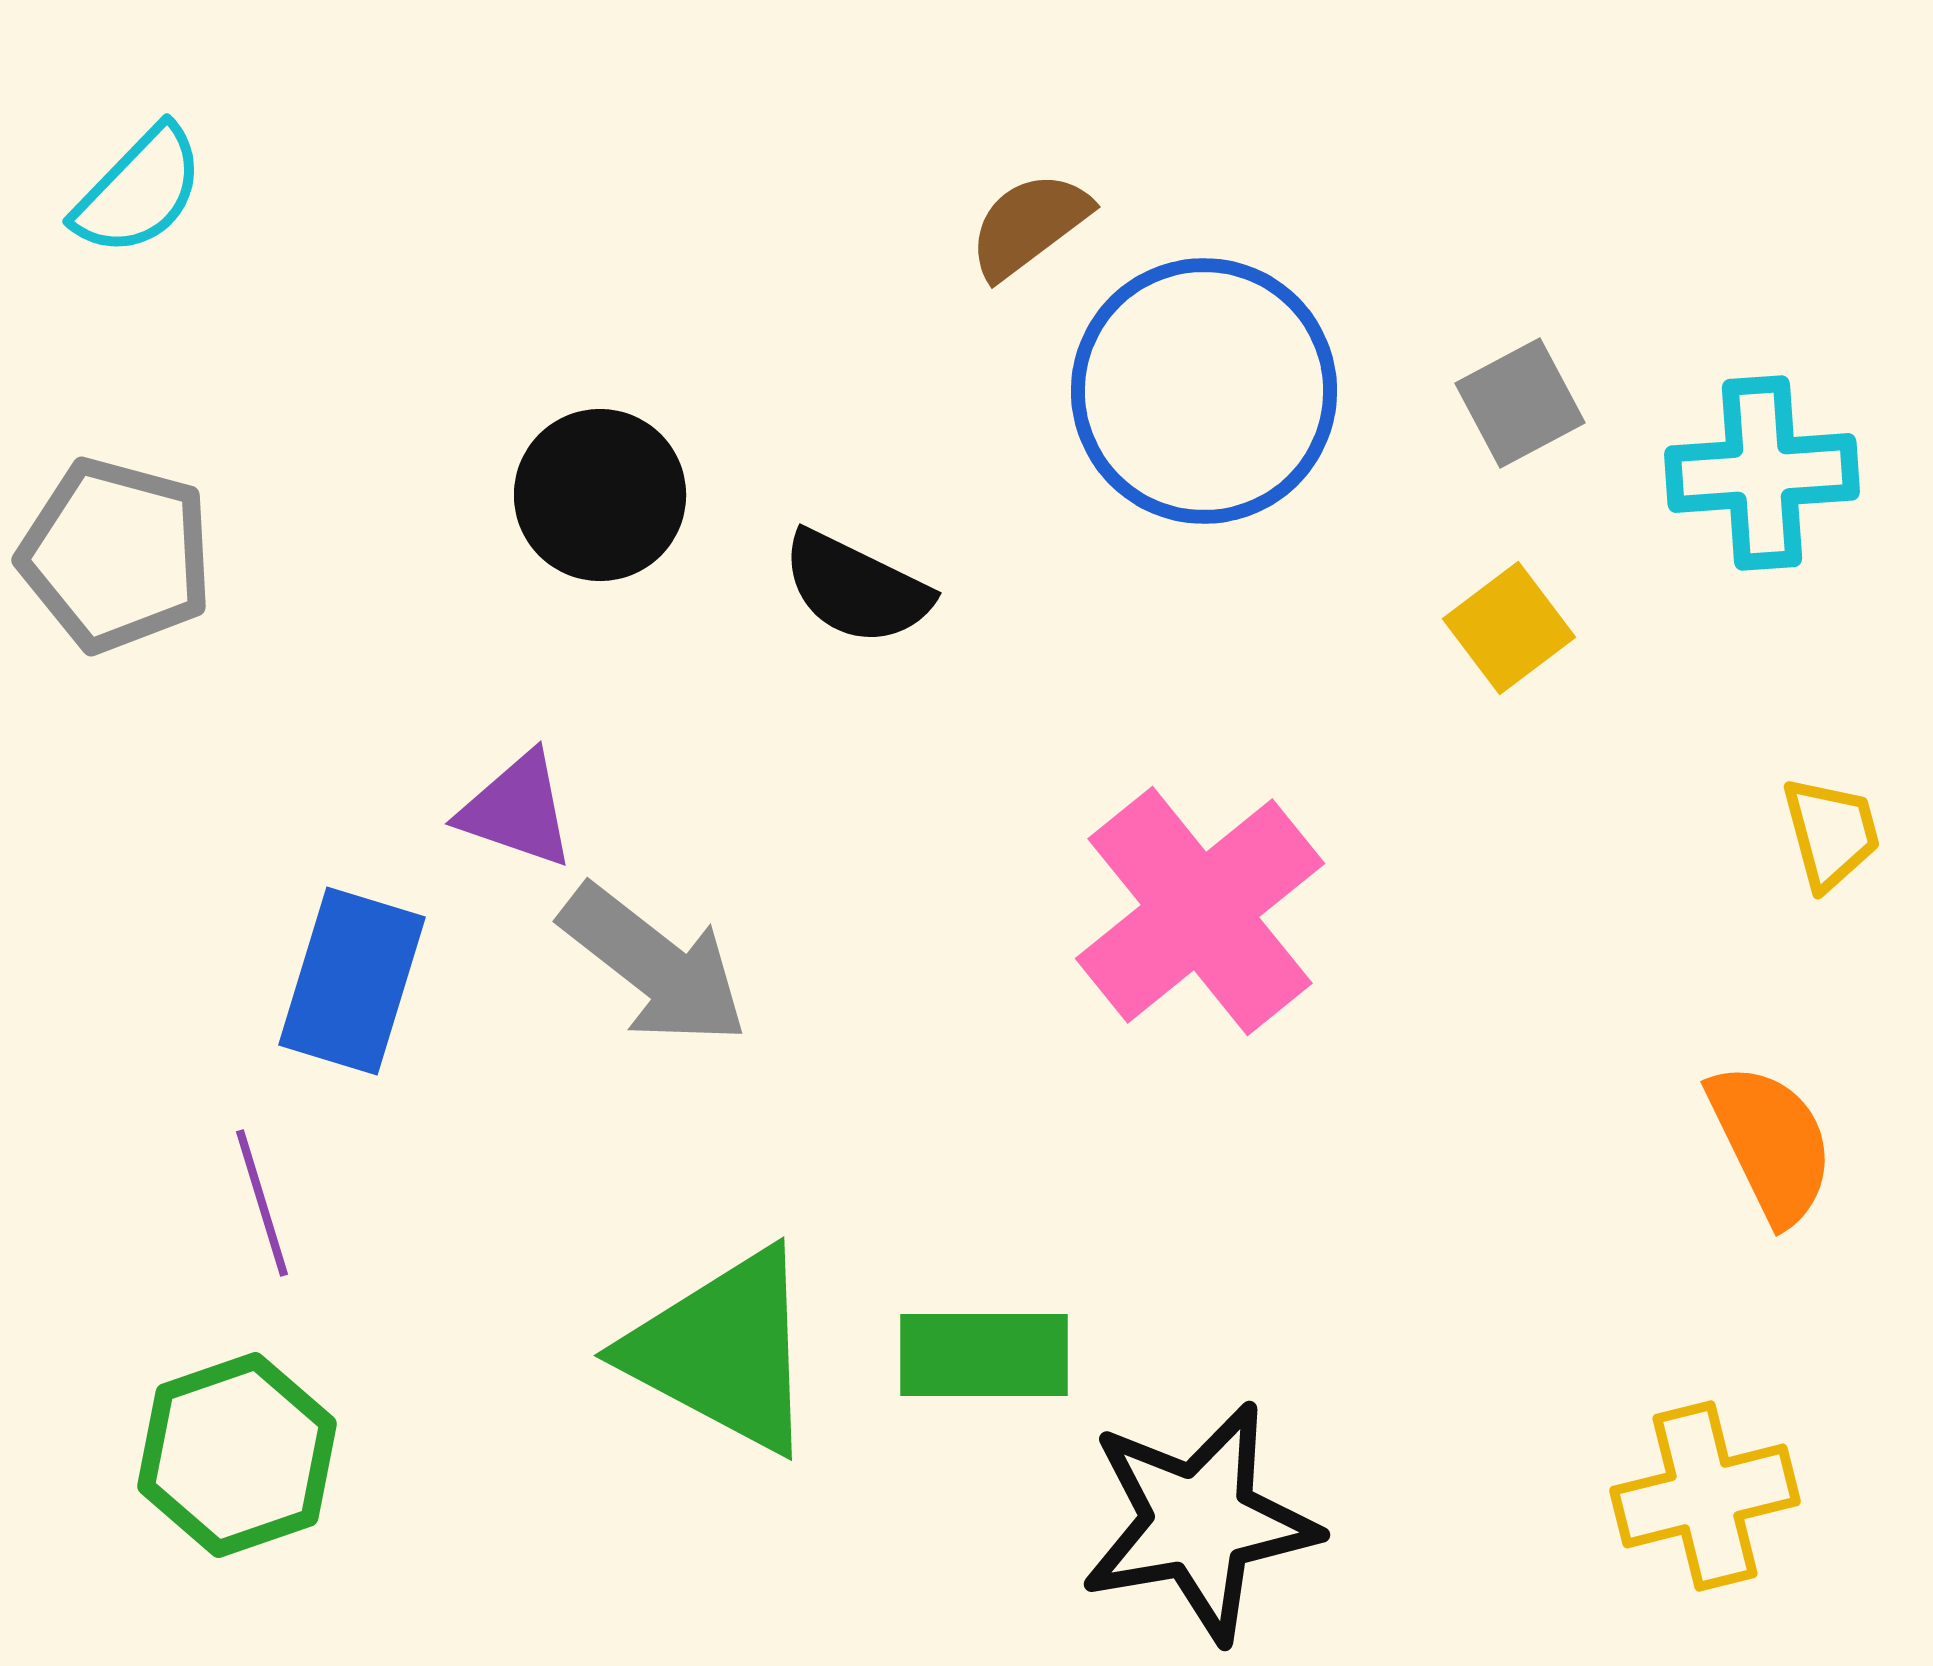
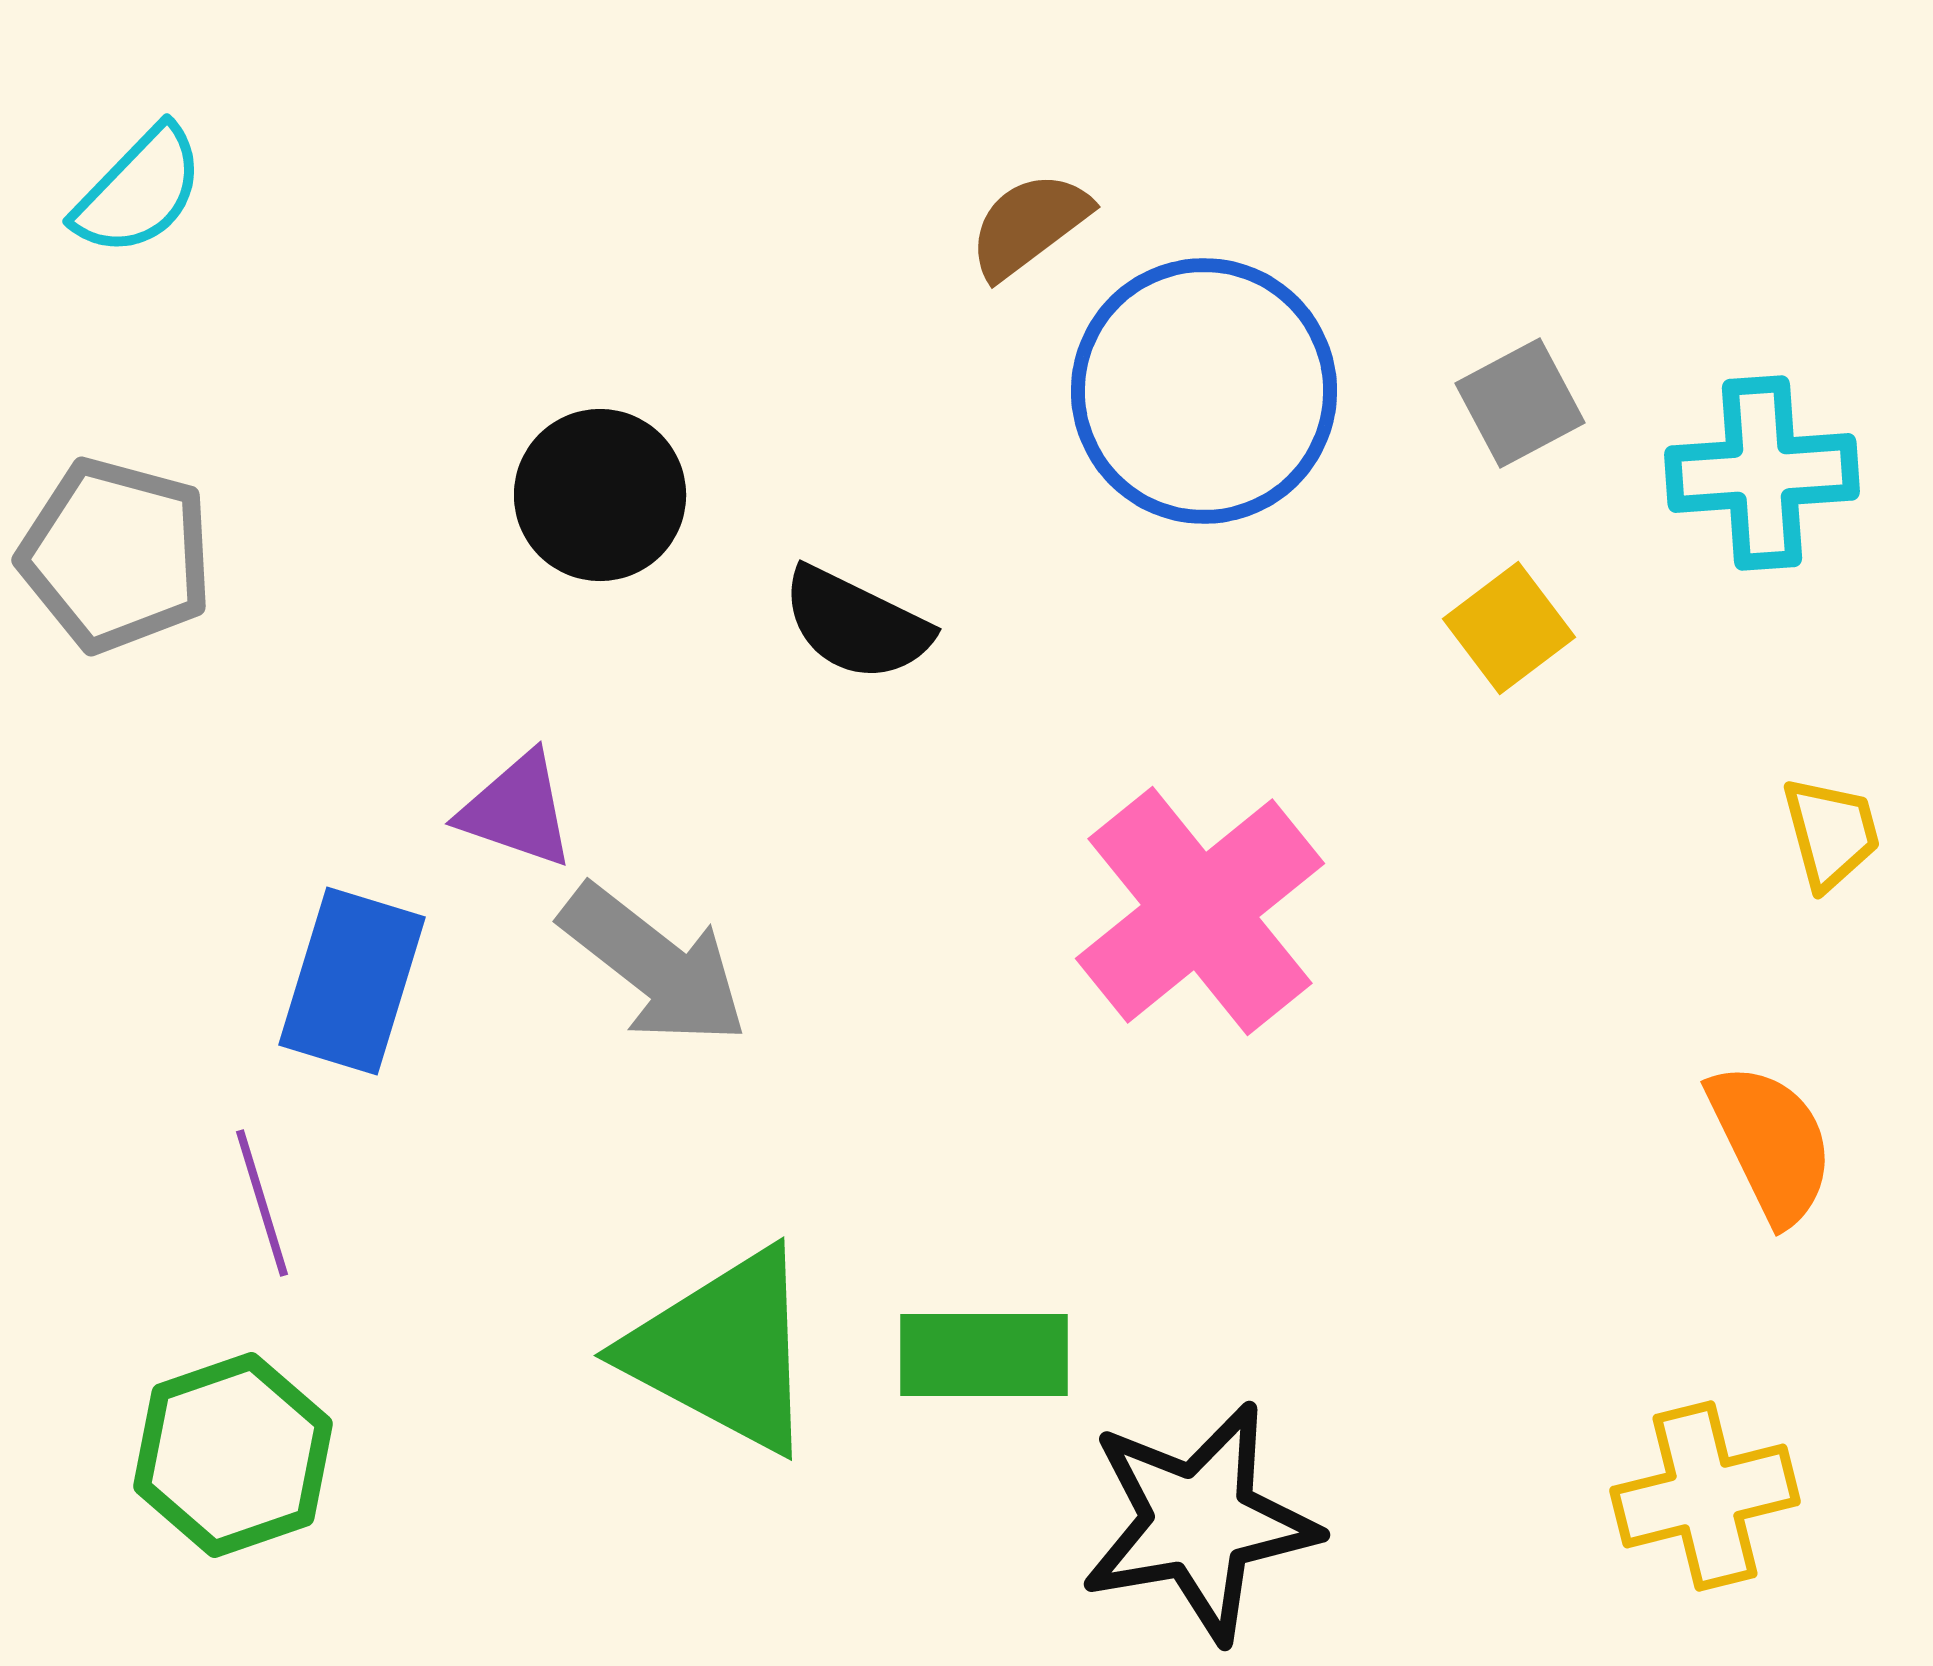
black semicircle: moved 36 px down
green hexagon: moved 4 px left
